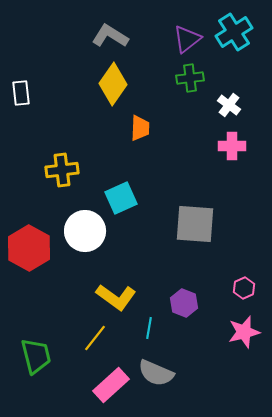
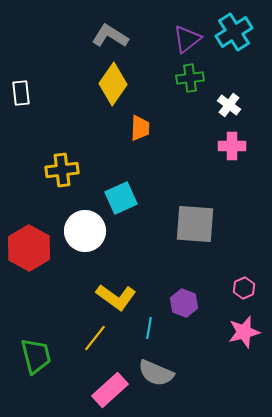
pink rectangle: moved 1 px left, 5 px down
